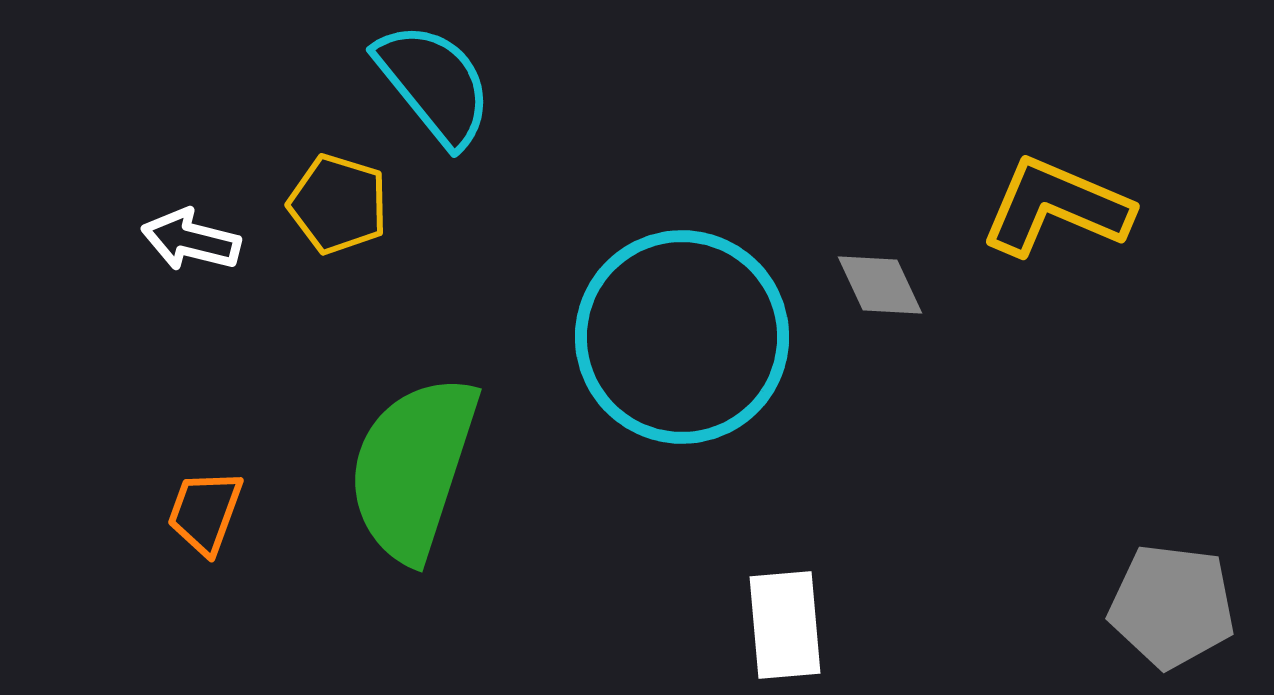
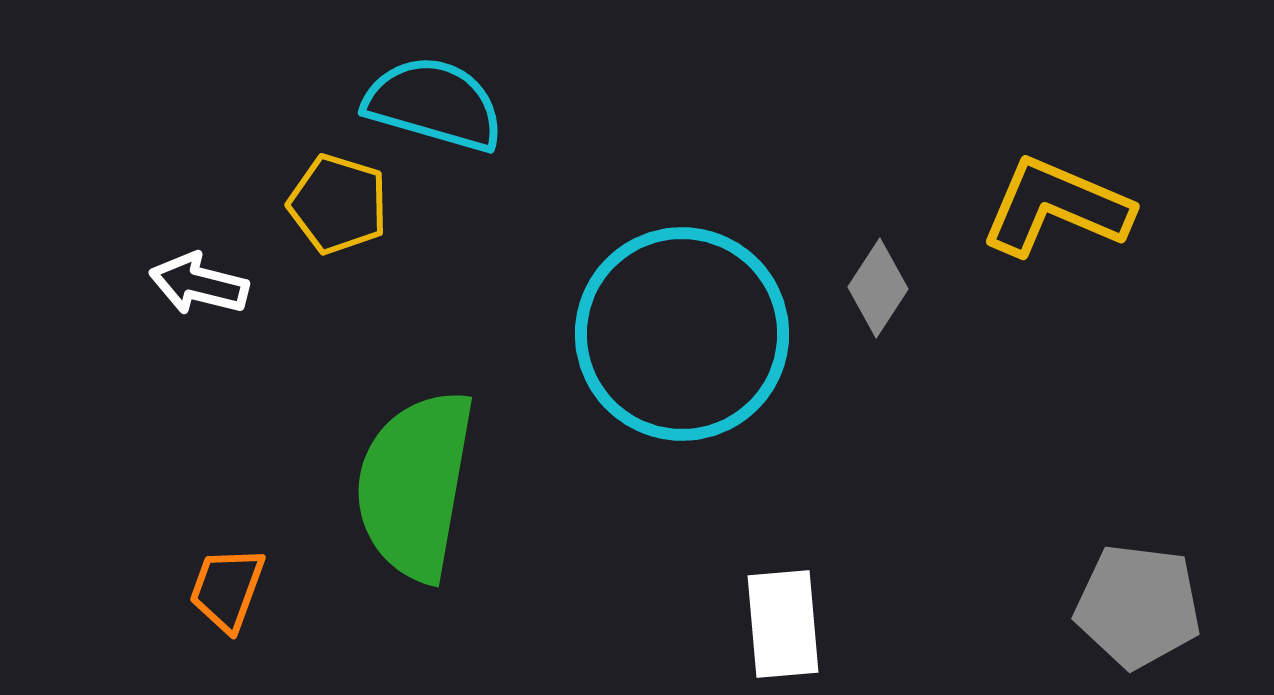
cyan semicircle: moved 20 px down; rotated 35 degrees counterclockwise
white arrow: moved 8 px right, 44 px down
gray diamond: moved 2 px left, 3 px down; rotated 58 degrees clockwise
cyan circle: moved 3 px up
green semicircle: moved 2 px right, 17 px down; rotated 8 degrees counterclockwise
orange trapezoid: moved 22 px right, 77 px down
gray pentagon: moved 34 px left
white rectangle: moved 2 px left, 1 px up
